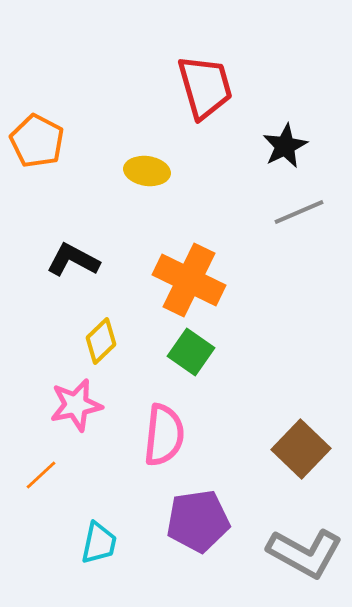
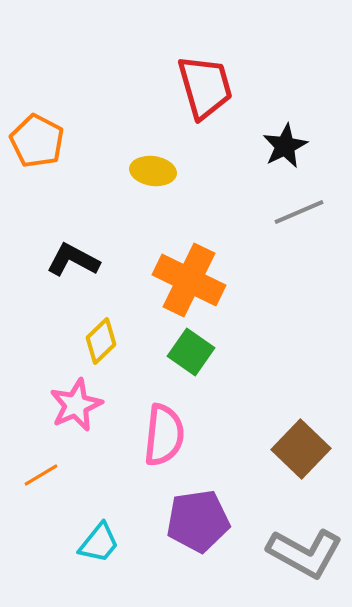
yellow ellipse: moved 6 px right
pink star: rotated 12 degrees counterclockwise
orange line: rotated 12 degrees clockwise
cyan trapezoid: rotated 27 degrees clockwise
